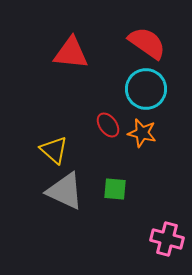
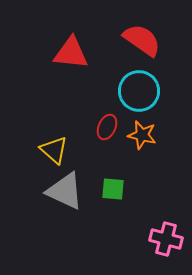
red semicircle: moved 5 px left, 3 px up
cyan circle: moved 7 px left, 2 px down
red ellipse: moved 1 px left, 2 px down; rotated 60 degrees clockwise
orange star: moved 2 px down
green square: moved 2 px left
pink cross: moved 1 px left
